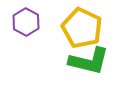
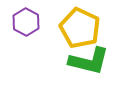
yellow pentagon: moved 2 px left
